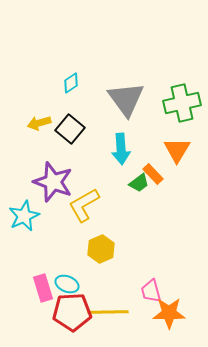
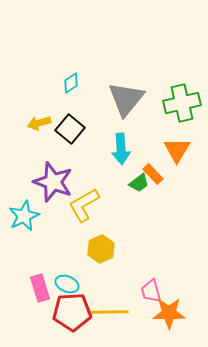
gray triangle: rotated 15 degrees clockwise
pink rectangle: moved 3 px left
